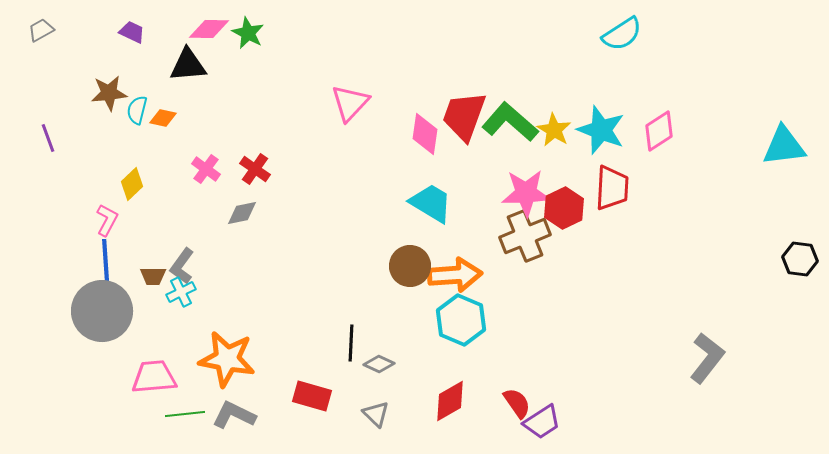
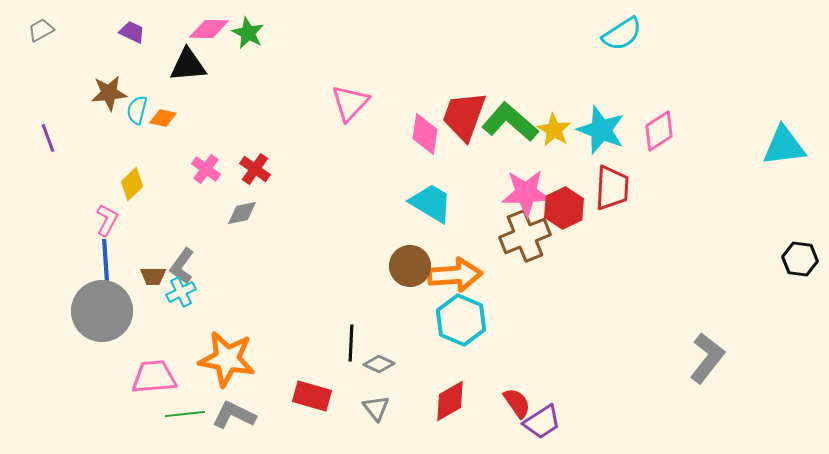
gray triangle at (376, 414): moved 6 px up; rotated 8 degrees clockwise
